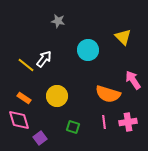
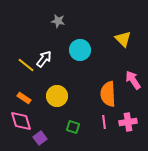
yellow triangle: moved 2 px down
cyan circle: moved 8 px left
orange semicircle: rotated 70 degrees clockwise
pink diamond: moved 2 px right, 1 px down
